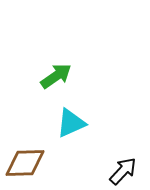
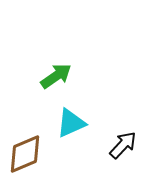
brown diamond: moved 9 px up; rotated 21 degrees counterclockwise
black arrow: moved 26 px up
